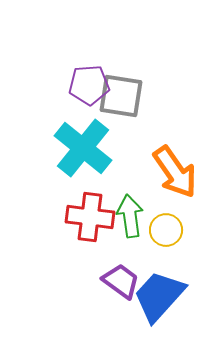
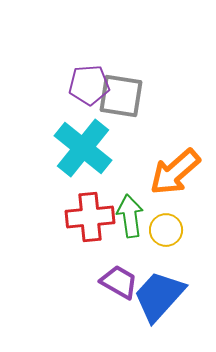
orange arrow: rotated 84 degrees clockwise
red cross: rotated 12 degrees counterclockwise
purple trapezoid: moved 2 px left, 1 px down; rotated 6 degrees counterclockwise
